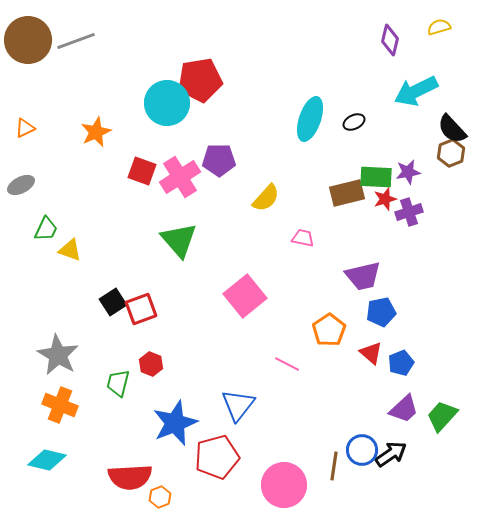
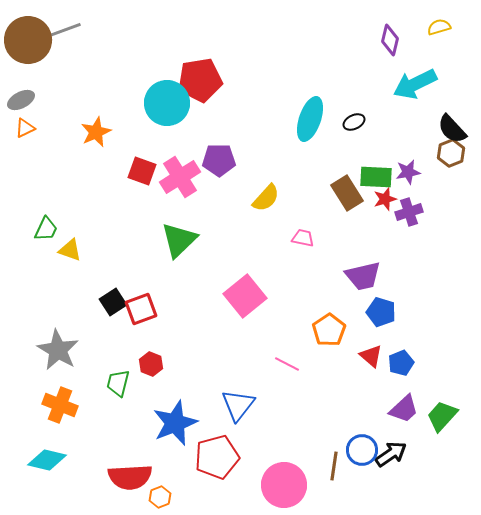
gray line at (76, 41): moved 14 px left, 10 px up
cyan arrow at (416, 91): moved 1 px left, 7 px up
gray ellipse at (21, 185): moved 85 px up
brown rectangle at (347, 193): rotated 72 degrees clockwise
green triangle at (179, 240): rotated 27 degrees clockwise
blue pentagon at (381, 312): rotated 28 degrees clockwise
red triangle at (371, 353): moved 3 px down
gray star at (58, 355): moved 5 px up
